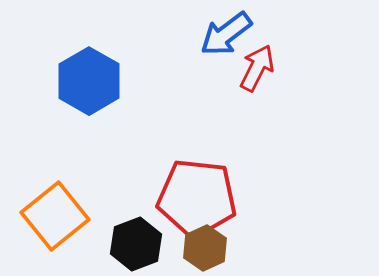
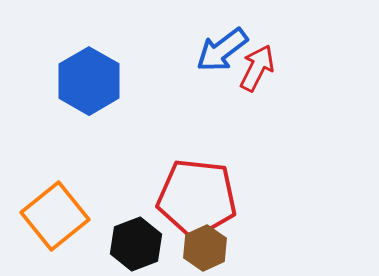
blue arrow: moved 4 px left, 16 px down
